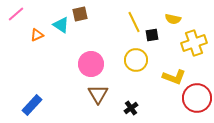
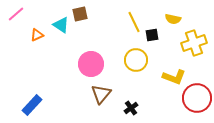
brown triangle: moved 3 px right; rotated 10 degrees clockwise
